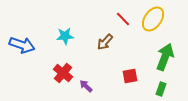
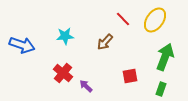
yellow ellipse: moved 2 px right, 1 px down
